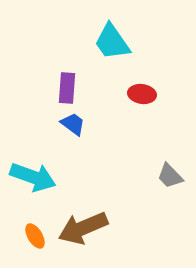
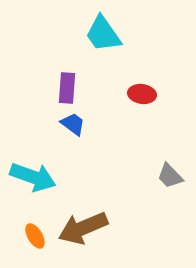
cyan trapezoid: moved 9 px left, 8 px up
